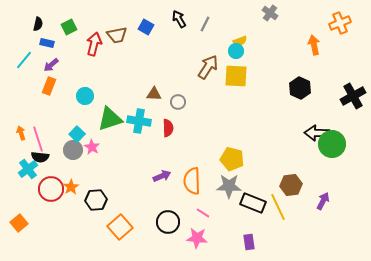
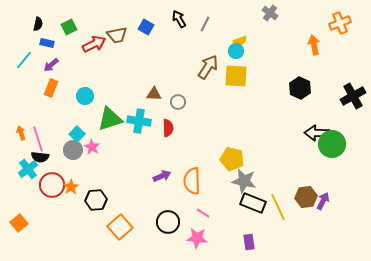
red arrow at (94, 44): rotated 50 degrees clockwise
orange rectangle at (49, 86): moved 2 px right, 2 px down
brown hexagon at (291, 185): moved 15 px right, 12 px down
gray star at (229, 186): moved 15 px right, 5 px up; rotated 10 degrees clockwise
red circle at (51, 189): moved 1 px right, 4 px up
